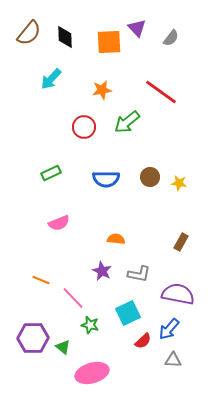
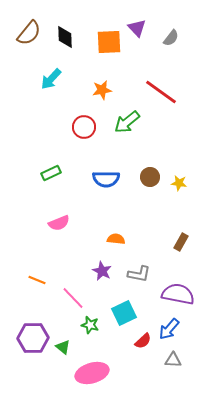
orange line: moved 4 px left
cyan square: moved 4 px left
